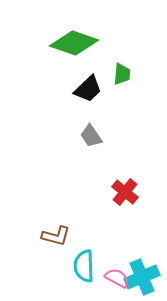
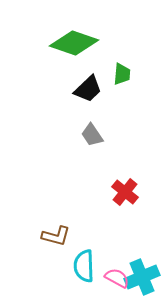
gray trapezoid: moved 1 px right, 1 px up
